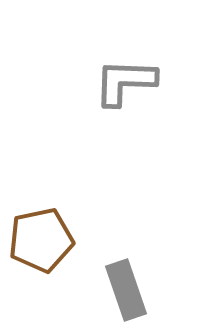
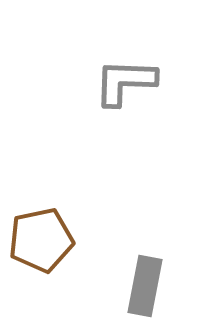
gray rectangle: moved 19 px right, 4 px up; rotated 30 degrees clockwise
